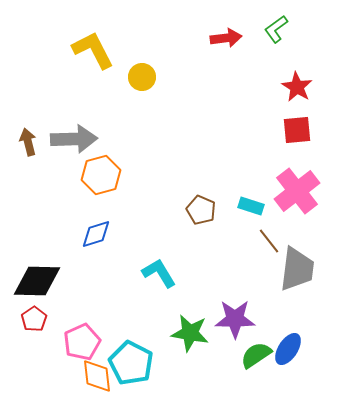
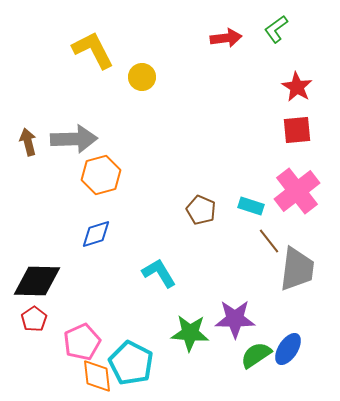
green star: rotated 6 degrees counterclockwise
